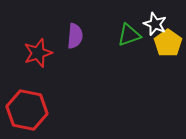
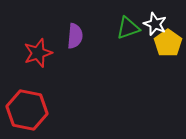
green triangle: moved 1 px left, 7 px up
